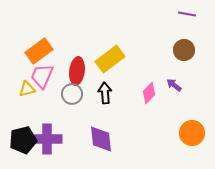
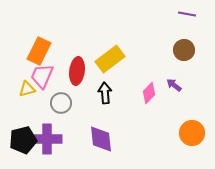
orange rectangle: rotated 28 degrees counterclockwise
gray circle: moved 11 px left, 9 px down
